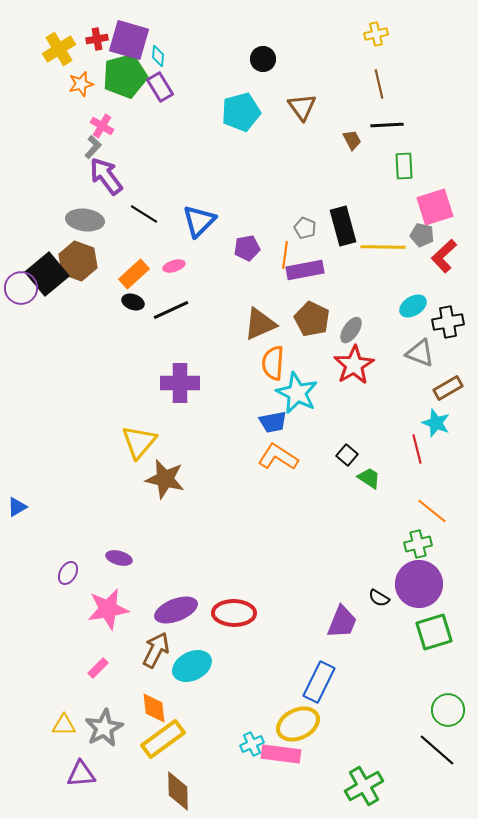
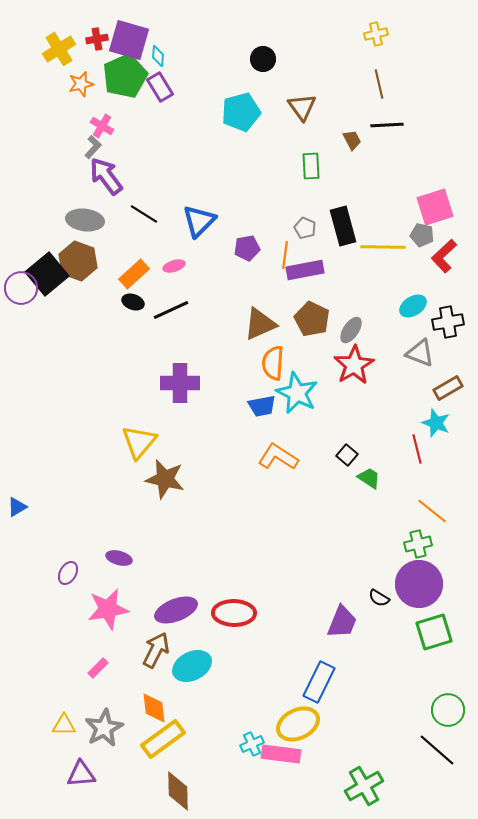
green pentagon at (125, 76): rotated 9 degrees counterclockwise
green rectangle at (404, 166): moved 93 px left
blue trapezoid at (273, 422): moved 11 px left, 16 px up
